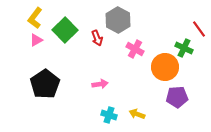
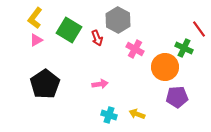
green square: moved 4 px right; rotated 15 degrees counterclockwise
